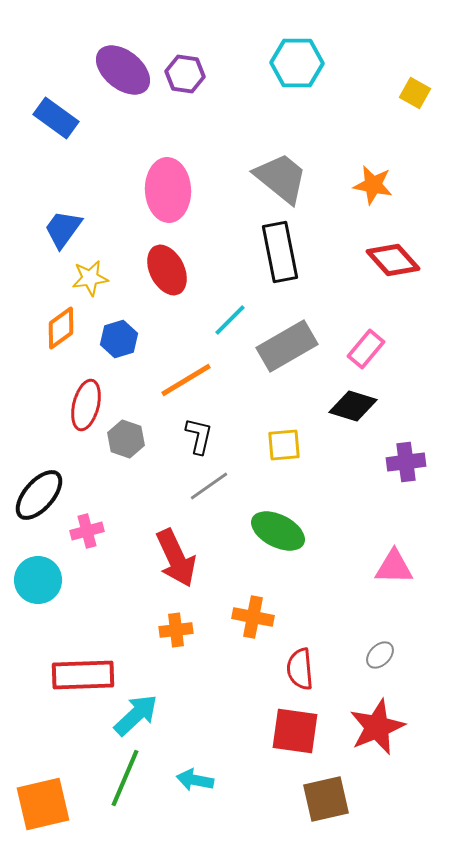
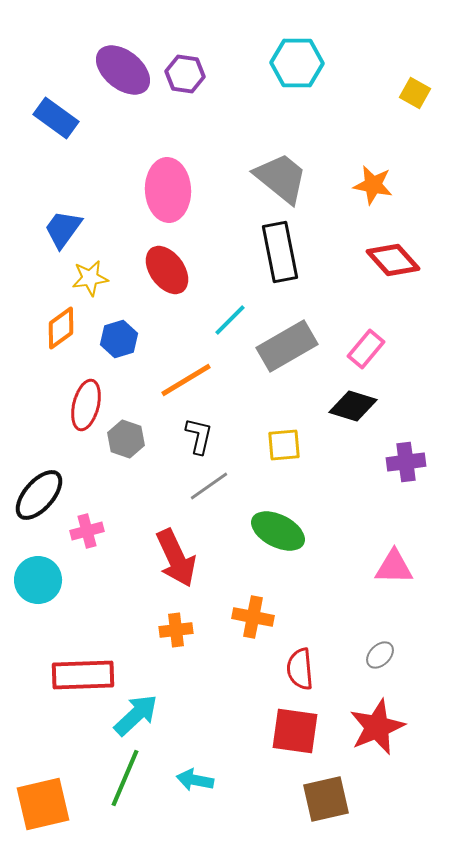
red ellipse at (167, 270): rotated 9 degrees counterclockwise
